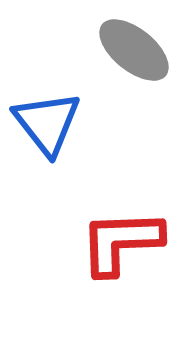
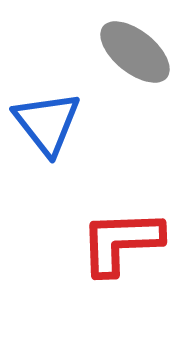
gray ellipse: moved 1 px right, 2 px down
